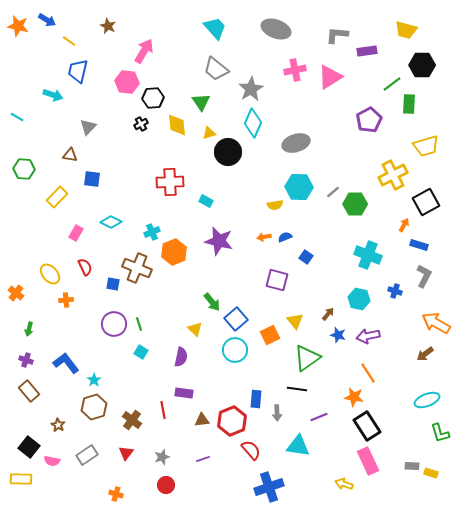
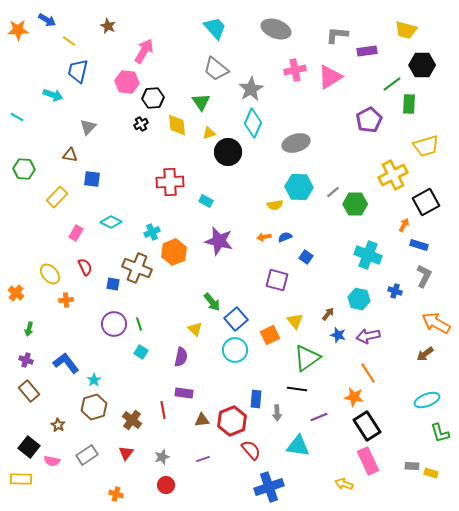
orange star at (18, 26): moved 4 px down; rotated 15 degrees counterclockwise
